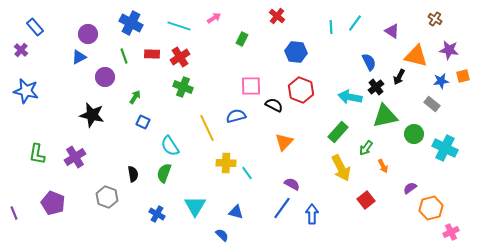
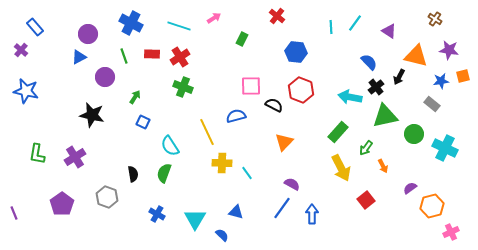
purple triangle at (392, 31): moved 3 px left
blue semicircle at (369, 62): rotated 18 degrees counterclockwise
yellow line at (207, 128): moved 4 px down
yellow cross at (226, 163): moved 4 px left
purple pentagon at (53, 203): moved 9 px right, 1 px down; rotated 15 degrees clockwise
cyan triangle at (195, 206): moved 13 px down
orange hexagon at (431, 208): moved 1 px right, 2 px up
